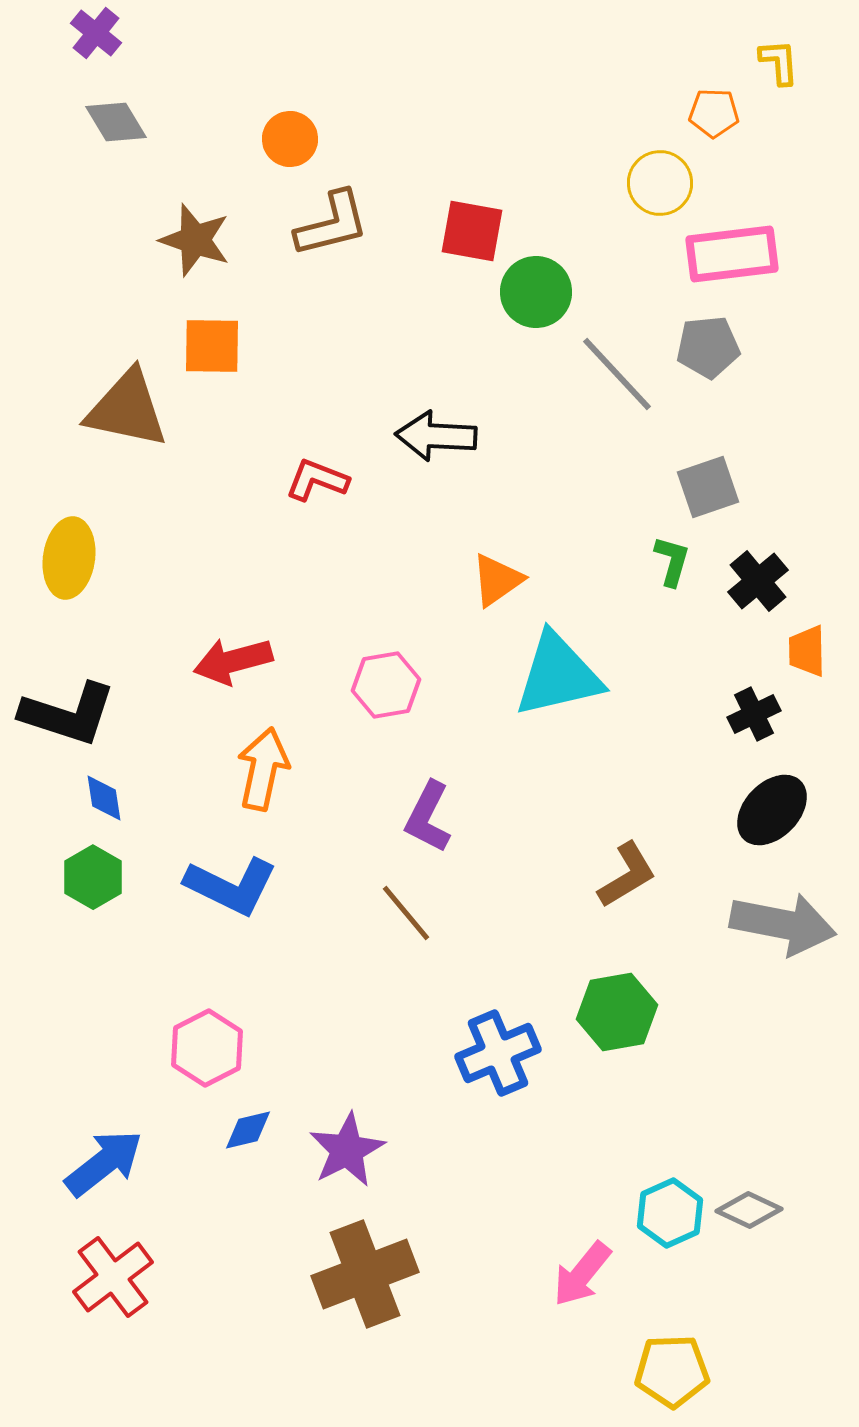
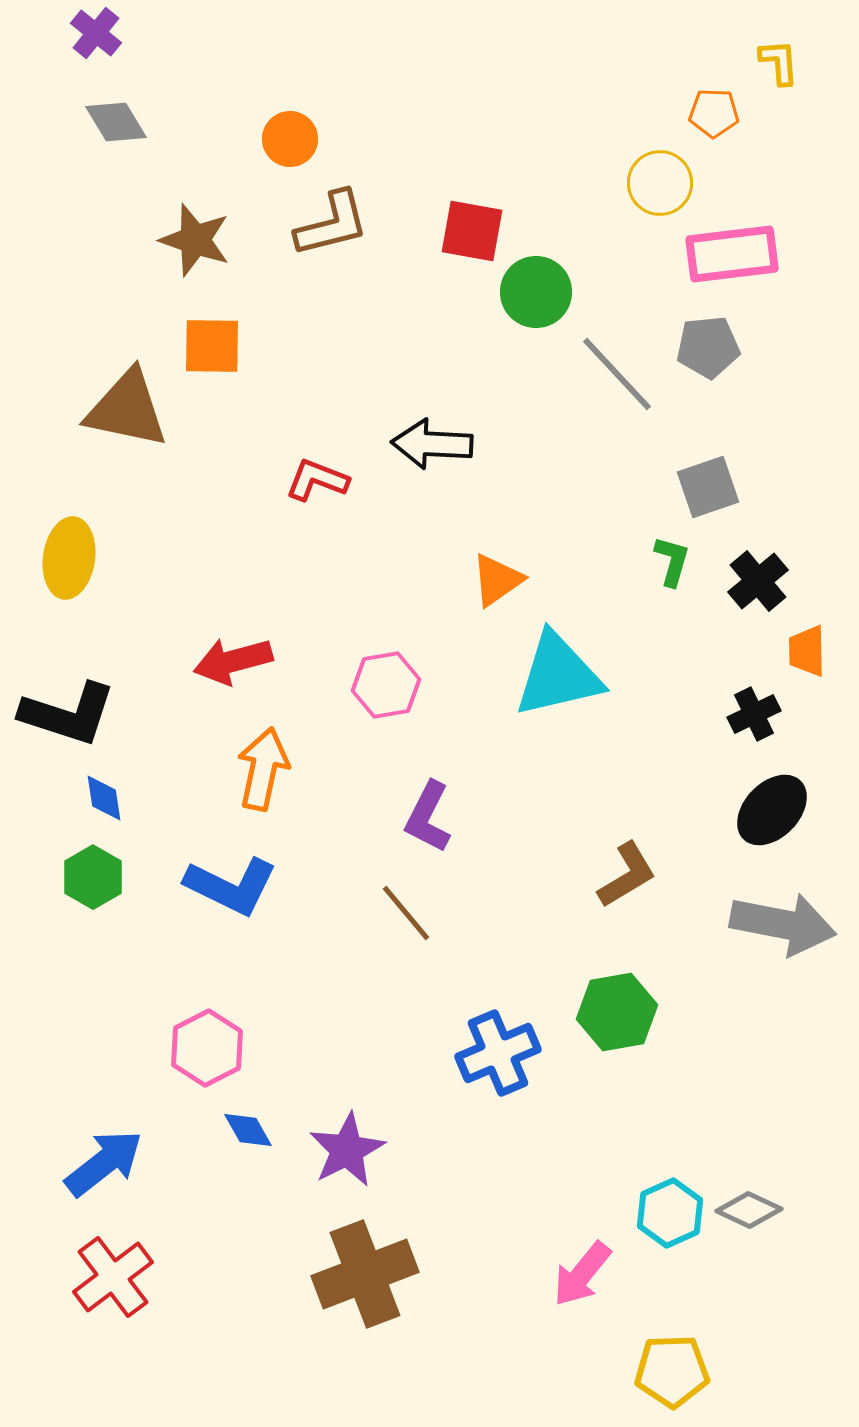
black arrow at (436, 436): moved 4 px left, 8 px down
blue diamond at (248, 1130): rotated 74 degrees clockwise
